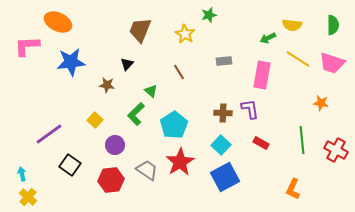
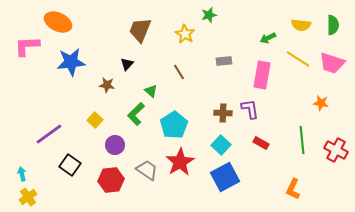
yellow semicircle: moved 9 px right
yellow cross: rotated 12 degrees clockwise
